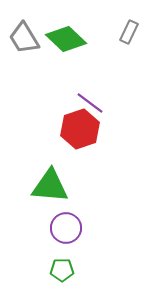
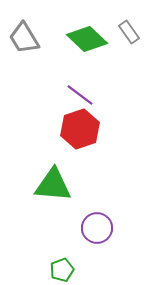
gray rectangle: rotated 60 degrees counterclockwise
green diamond: moved 21 px right
purple line: moved 10 px left, 8 px up
green triangle: moved 3 px right, 1 px up
purple circle: moved 31 px right
green pentagon: rotated 20 degrees counterclockwise
